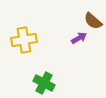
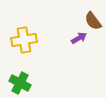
brown semicircle: rotated 12 degrees clockwise
green cross: moved 24 px left
